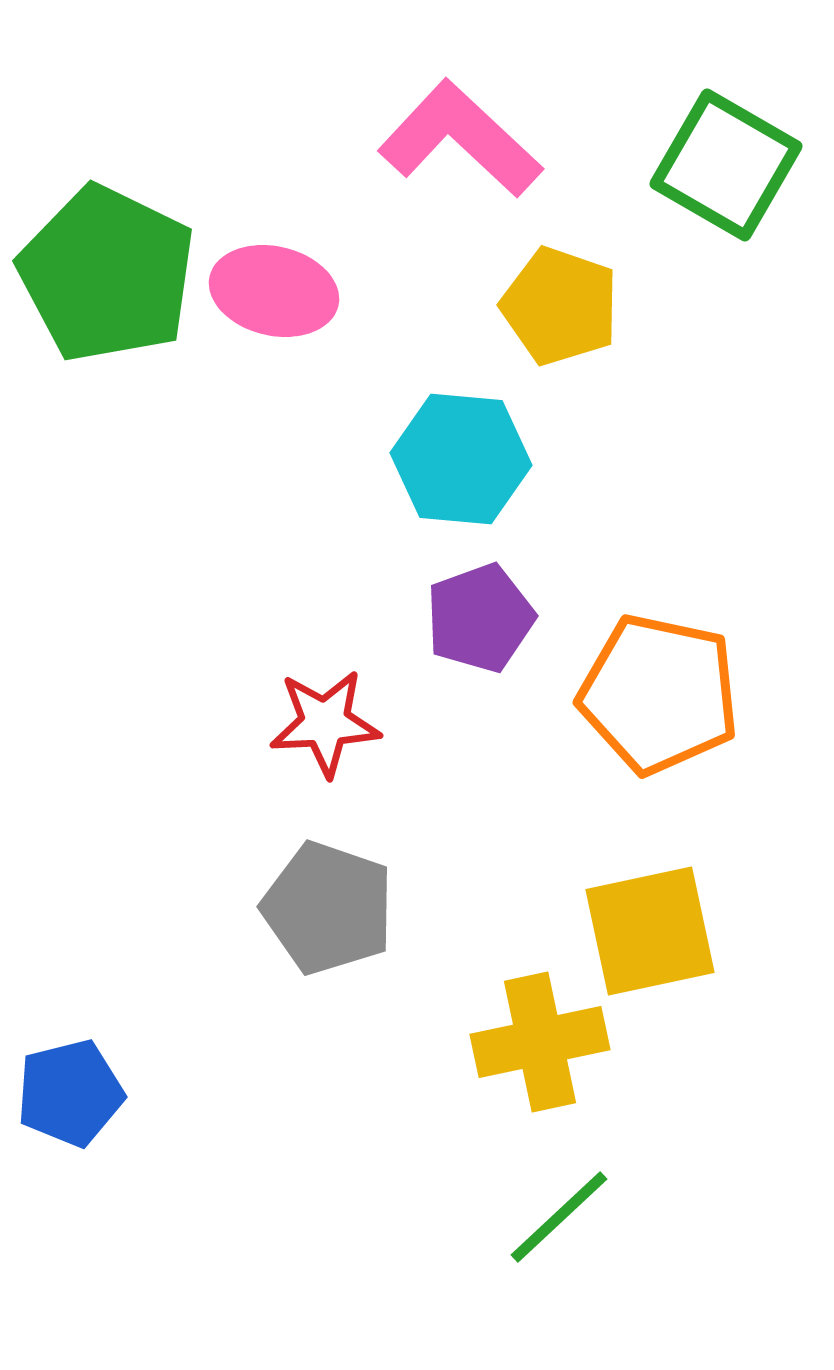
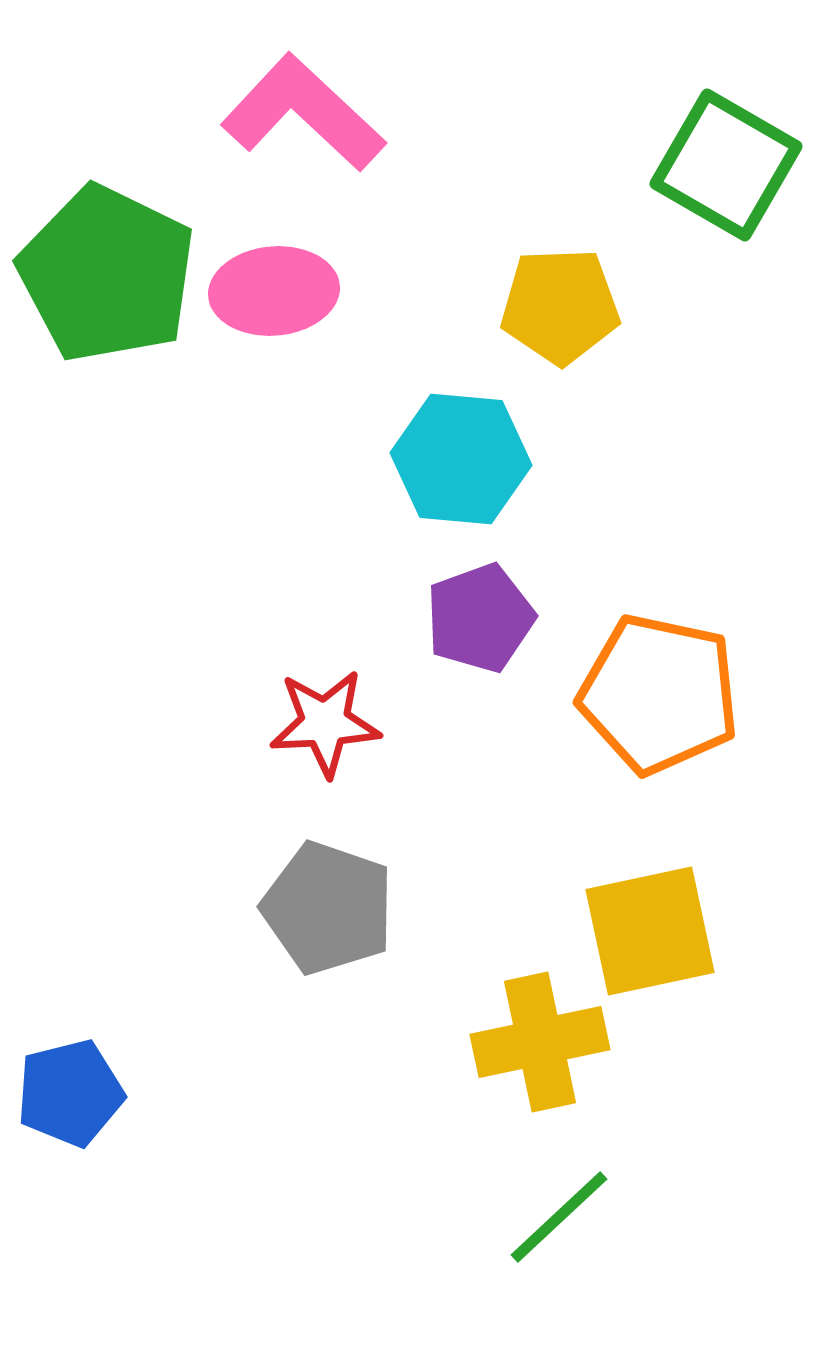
pink L-shape: moved 157 px left, 26 px up
pink ellipse: rotated 18 degrees counterclockwise
yellow pentagon: rotated 21 degrees counterclockwise
